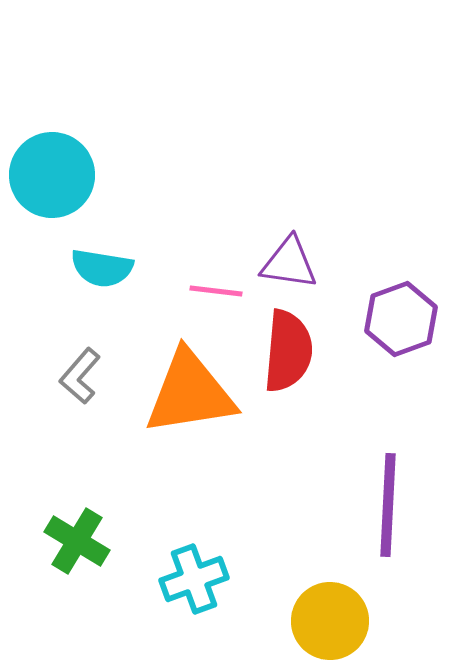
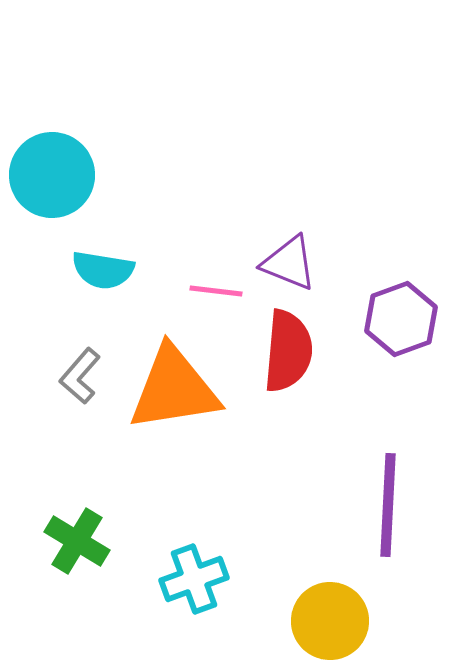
purple triangle: rotated 14 degrees clockwise
cyan semicircle: moved 1 px right, 2 px down
orange triangle: moved 16 px left, 4 px up
